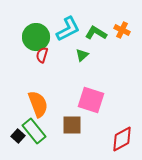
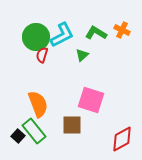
cyan L-shape: moved 6 px left, 6 px down
